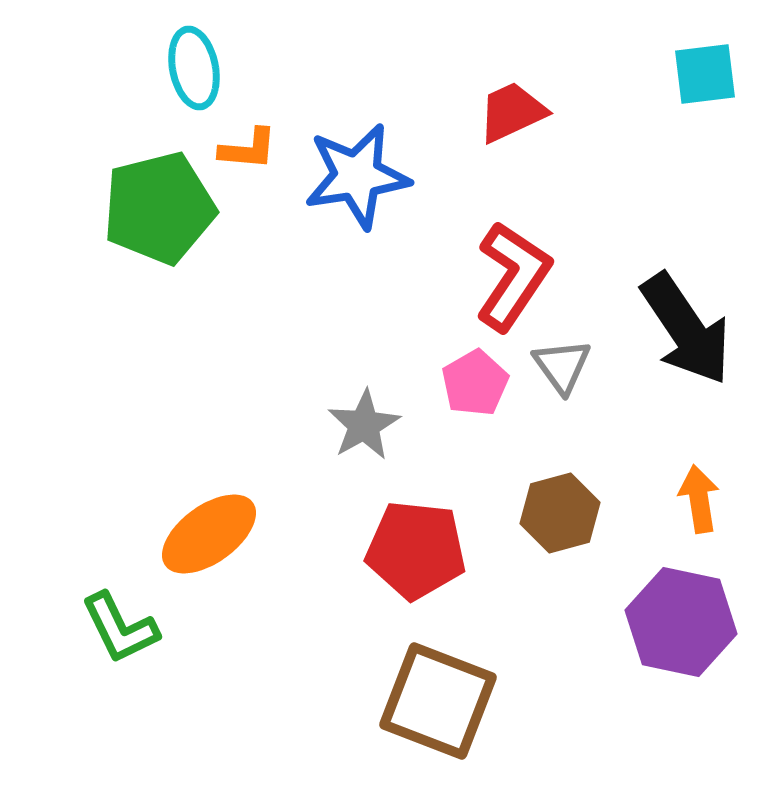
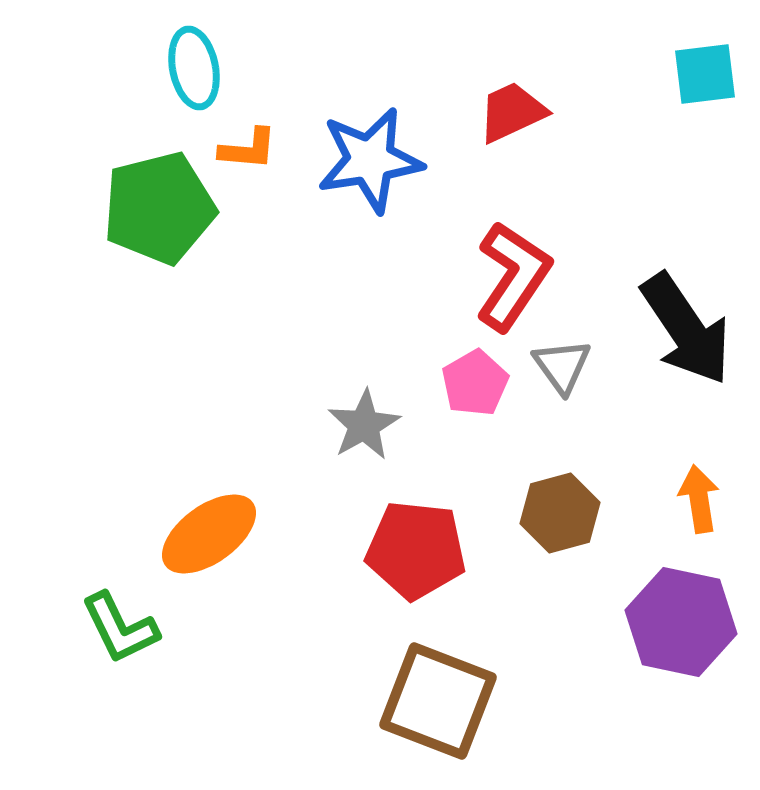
blue star: moved 13 px right, 16 px up
